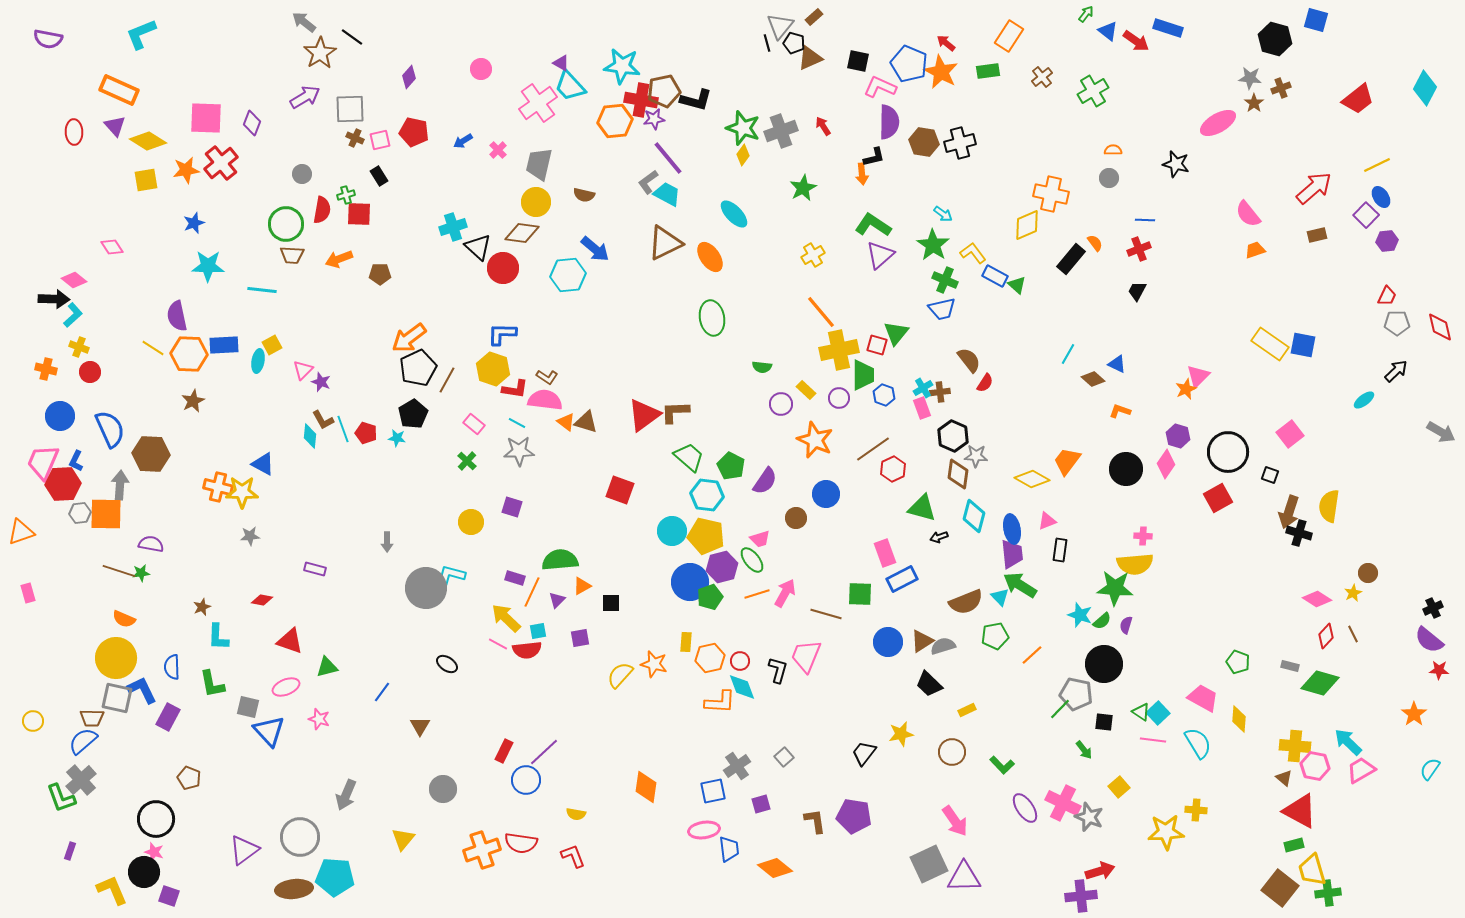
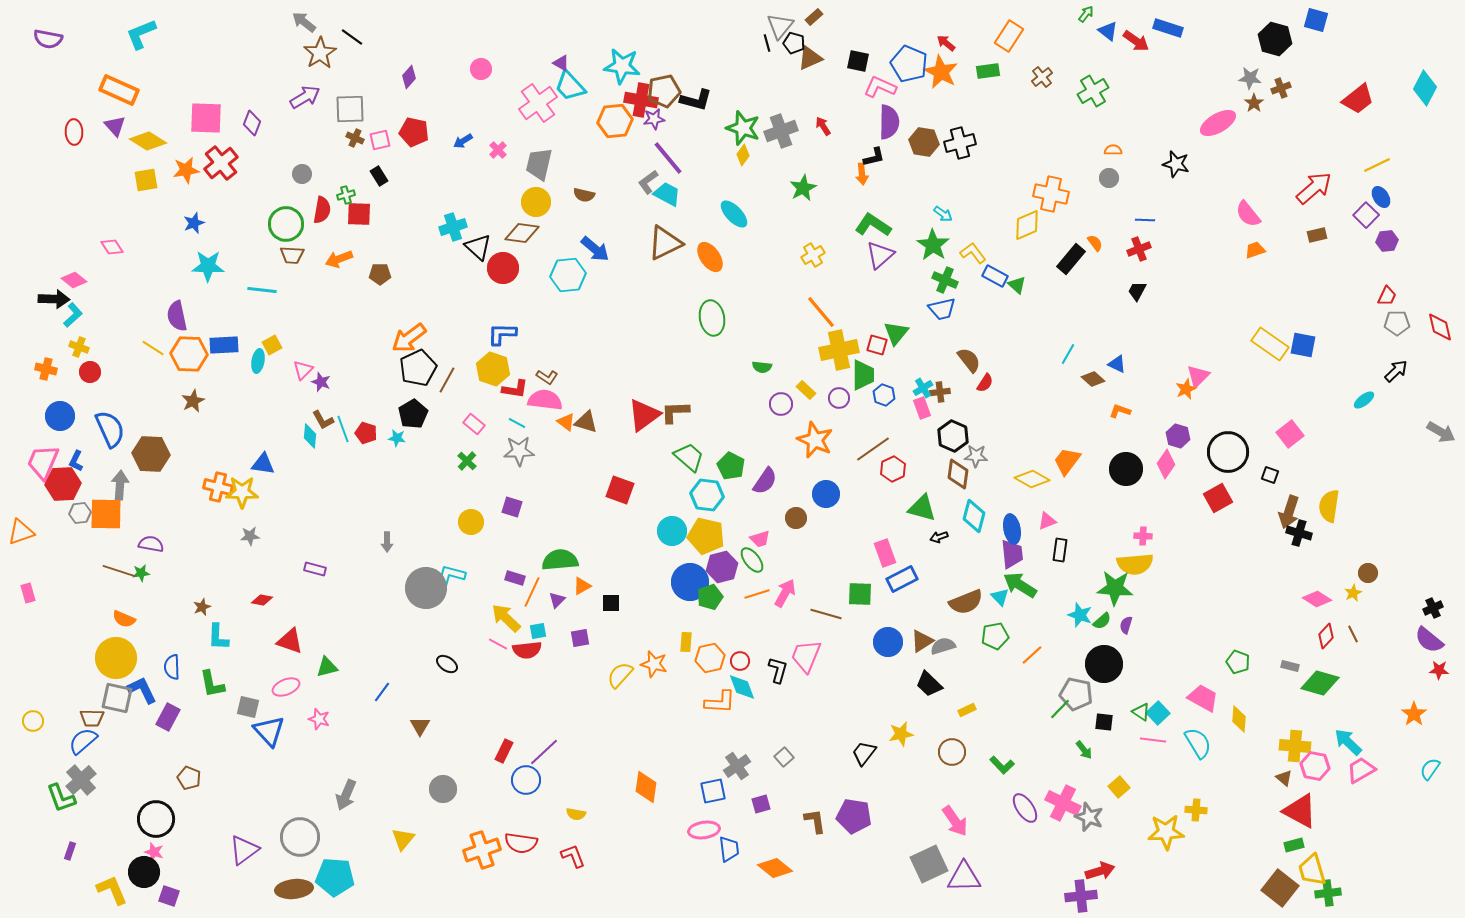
blue triangle at (263, 464): rotated 20 degrees counterclockwise
